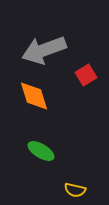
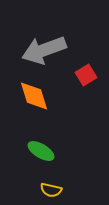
yellow semicircle: moved 24 px left
